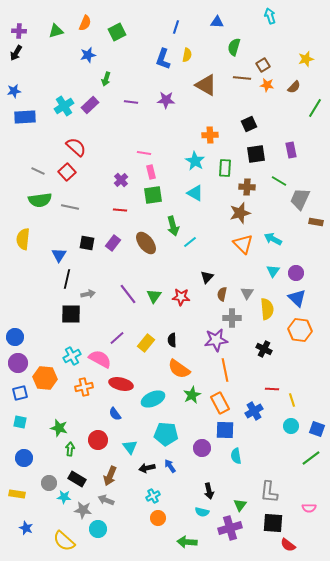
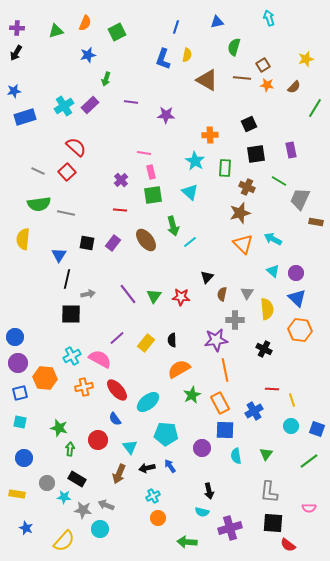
cyan arrow at (270, 16): moved 1 px left, 2 px down
blue triangle at (217, 22): rotated 16 degrees counterclockwise
purple cross at (19, 31): moved 2 px left, 3 px up
brown triangle at (206, 85): moved 1 px right, 5 px up
purple star at (166, 100): moved 15 px down
blue rectangle at (25, 117): rotated 15 degrees counterclockwise
brown cross at (247, 187): rotated 21 degrees clockwise
cyan triangle at (195, 193): moved 5 px left, 1 px up; rotated 12 degrees clockwise
green semicircle at (40, 200): moved 1 px left, 4 px down
gray line at (70, 207): moved 4 px left, 6 px down
brown ellipse at (146, 243): moved 3 px up
cyan triangle at (273, 271): rotated 24 degrees counterclockwise
gray cross at (232, 318): moved 3 px right, 2 px down
orange semicircle at (179, 369): rotated 115 degrees clockwise
red ellipse at (121, 384): moved 4 px left, 6 px down; rotated 35 degrees clockwise
cyan ellipse at (153, 399): moved 5 px left, 3 px down; rotated 15 degrees counterclockwise
blue semicircle at (115, 414): moved 5 px down
green line at (311, 458): moved 2 px left, 3 px down
brown arrow at (110, 476): moved 9 px right, 2 px up
gray circle at (49, 483): moved 2 px left
gray arrow at (106, 500): moved 5 px down
green triangle at (240, 505): moved 26 px right, 51 px up
cyan circle at (98, 529): moved 2 px right
yellow semicircle at (64, 541): rotated 90 degrees counterclockwise
